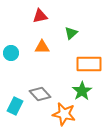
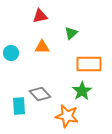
cyan rectangle: moved 4 px right; rotated 30 degrees counterclockwise
orange star: moved 3 px right, 2 px down
